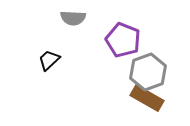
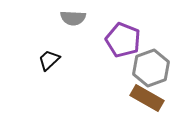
gray hexagon: moved 3 px right, 4 px up
